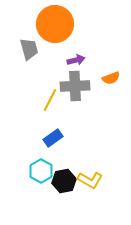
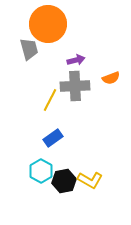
orange circle: moved 7 px left
